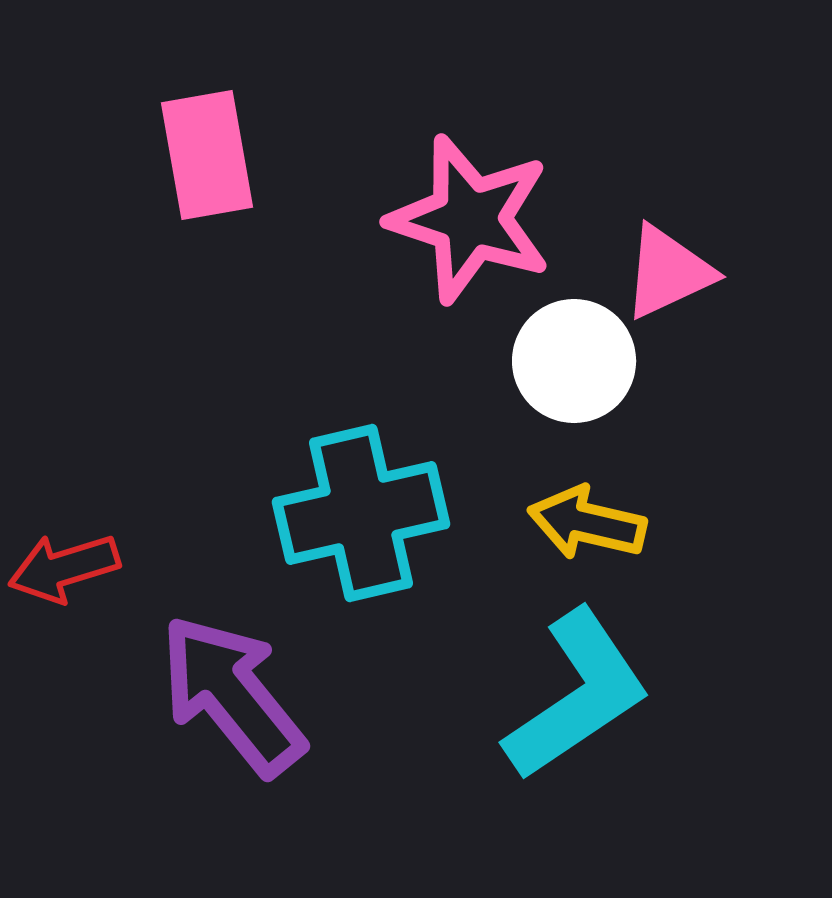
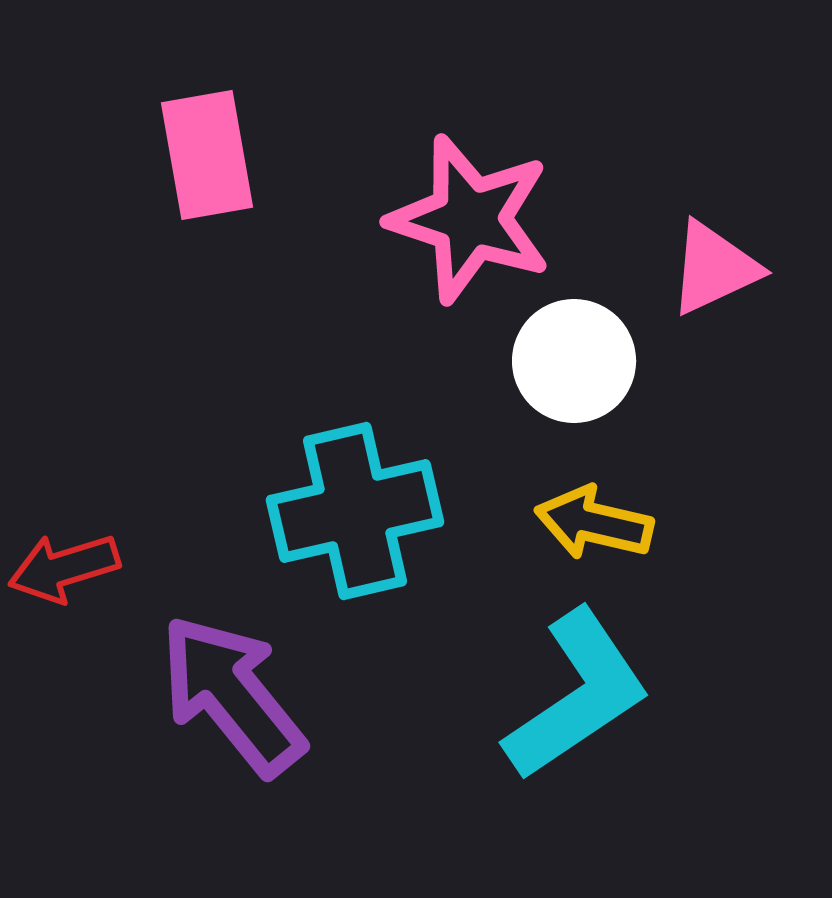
pink triangle: moved 46 px right, 4 px up
cyan cross: moved 6 px left, 2 px up
yellow arrow: moved 7 px right
